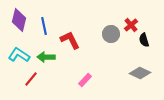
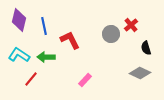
black semicircle: moved 2 px right, 8 px down
